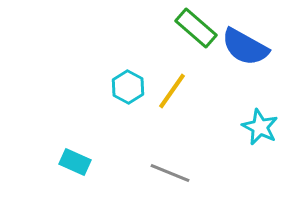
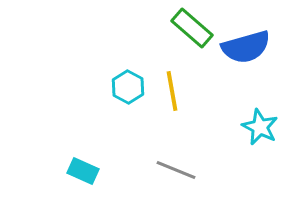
green rectangle: moved 4 px left
blue semicircle: moved 1 px right; rotated 45 degrees counterclockwise
yellow line: rotated 45 degrees counterclockwise
cyan rectangle: moved 8 px right, 9 px down
gray line: moved 6 px right, 3 px up
